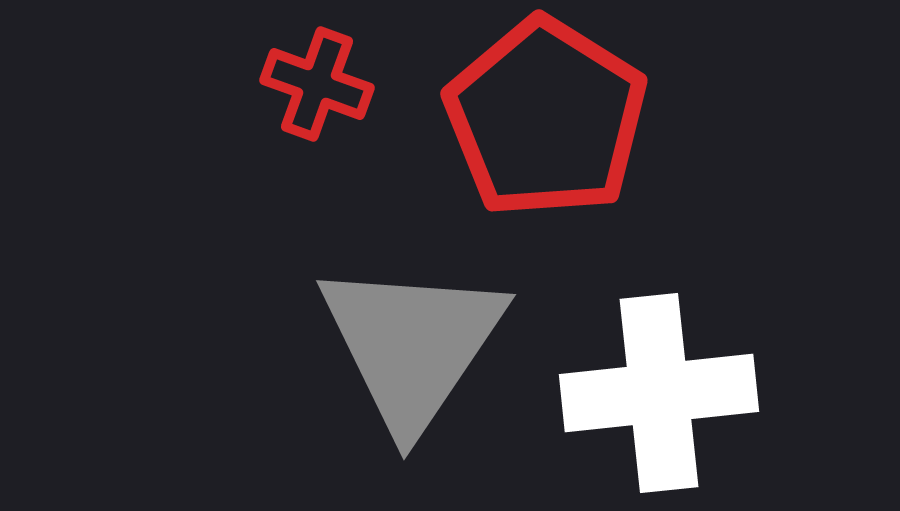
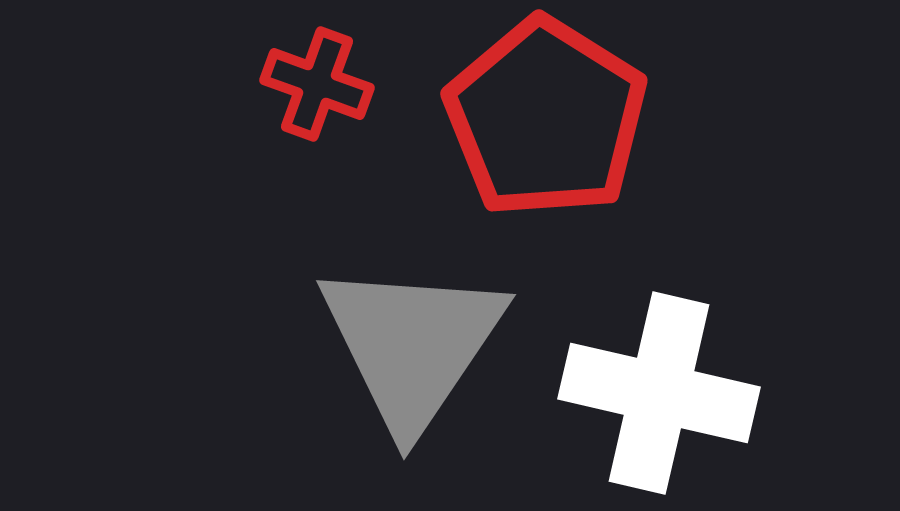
white cross: rotated 19 degrees clockwise
